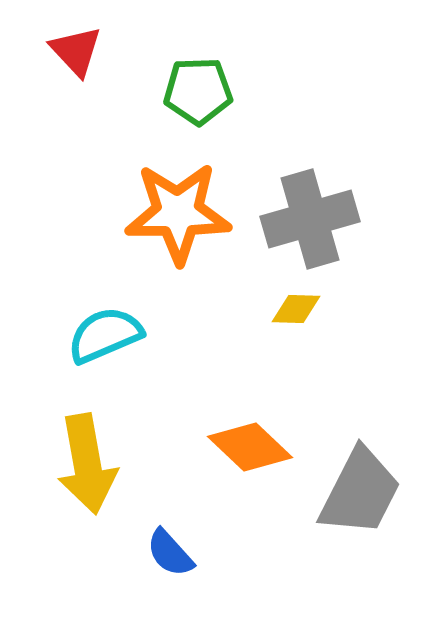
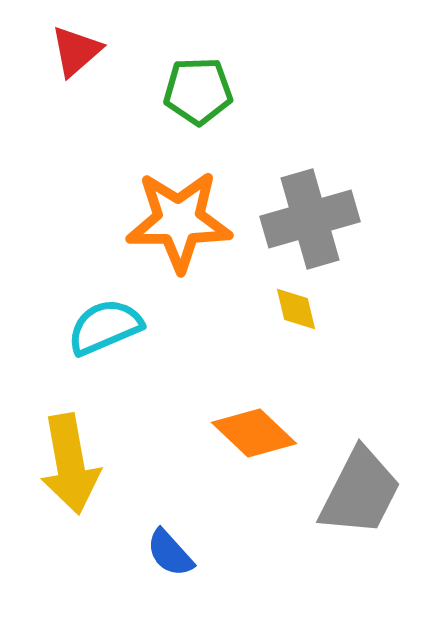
red triangle: rotated 32 degrees clockwise
orange star: moved 1 px right, 8 px down
yellow diamond: rotated 75 degrees clockwise
cyan semicircle: moved 8 px up
orange diamond: moved 4 px right, 14 px up
yellow arrow: moved 17 px left
